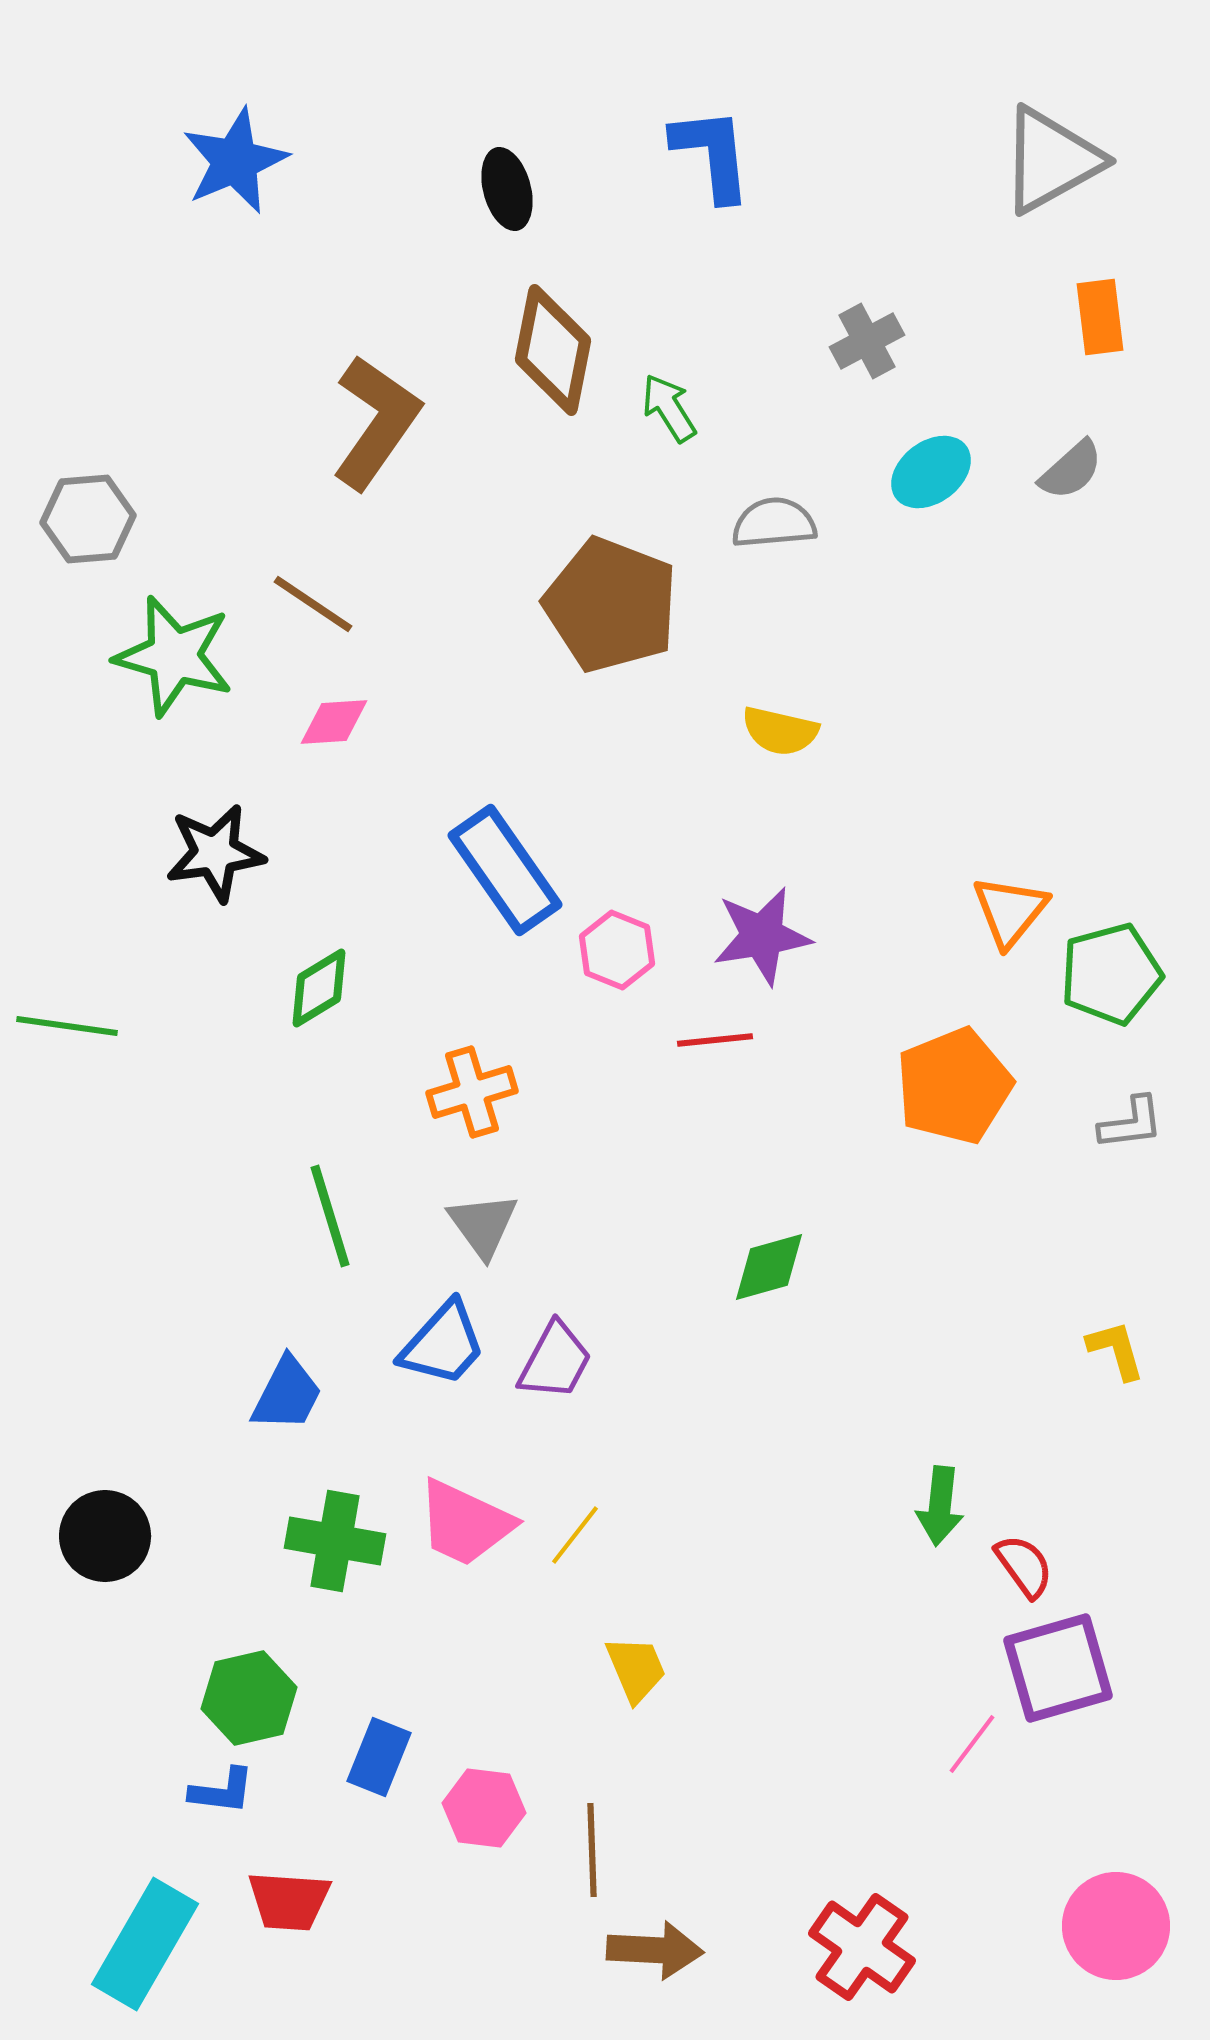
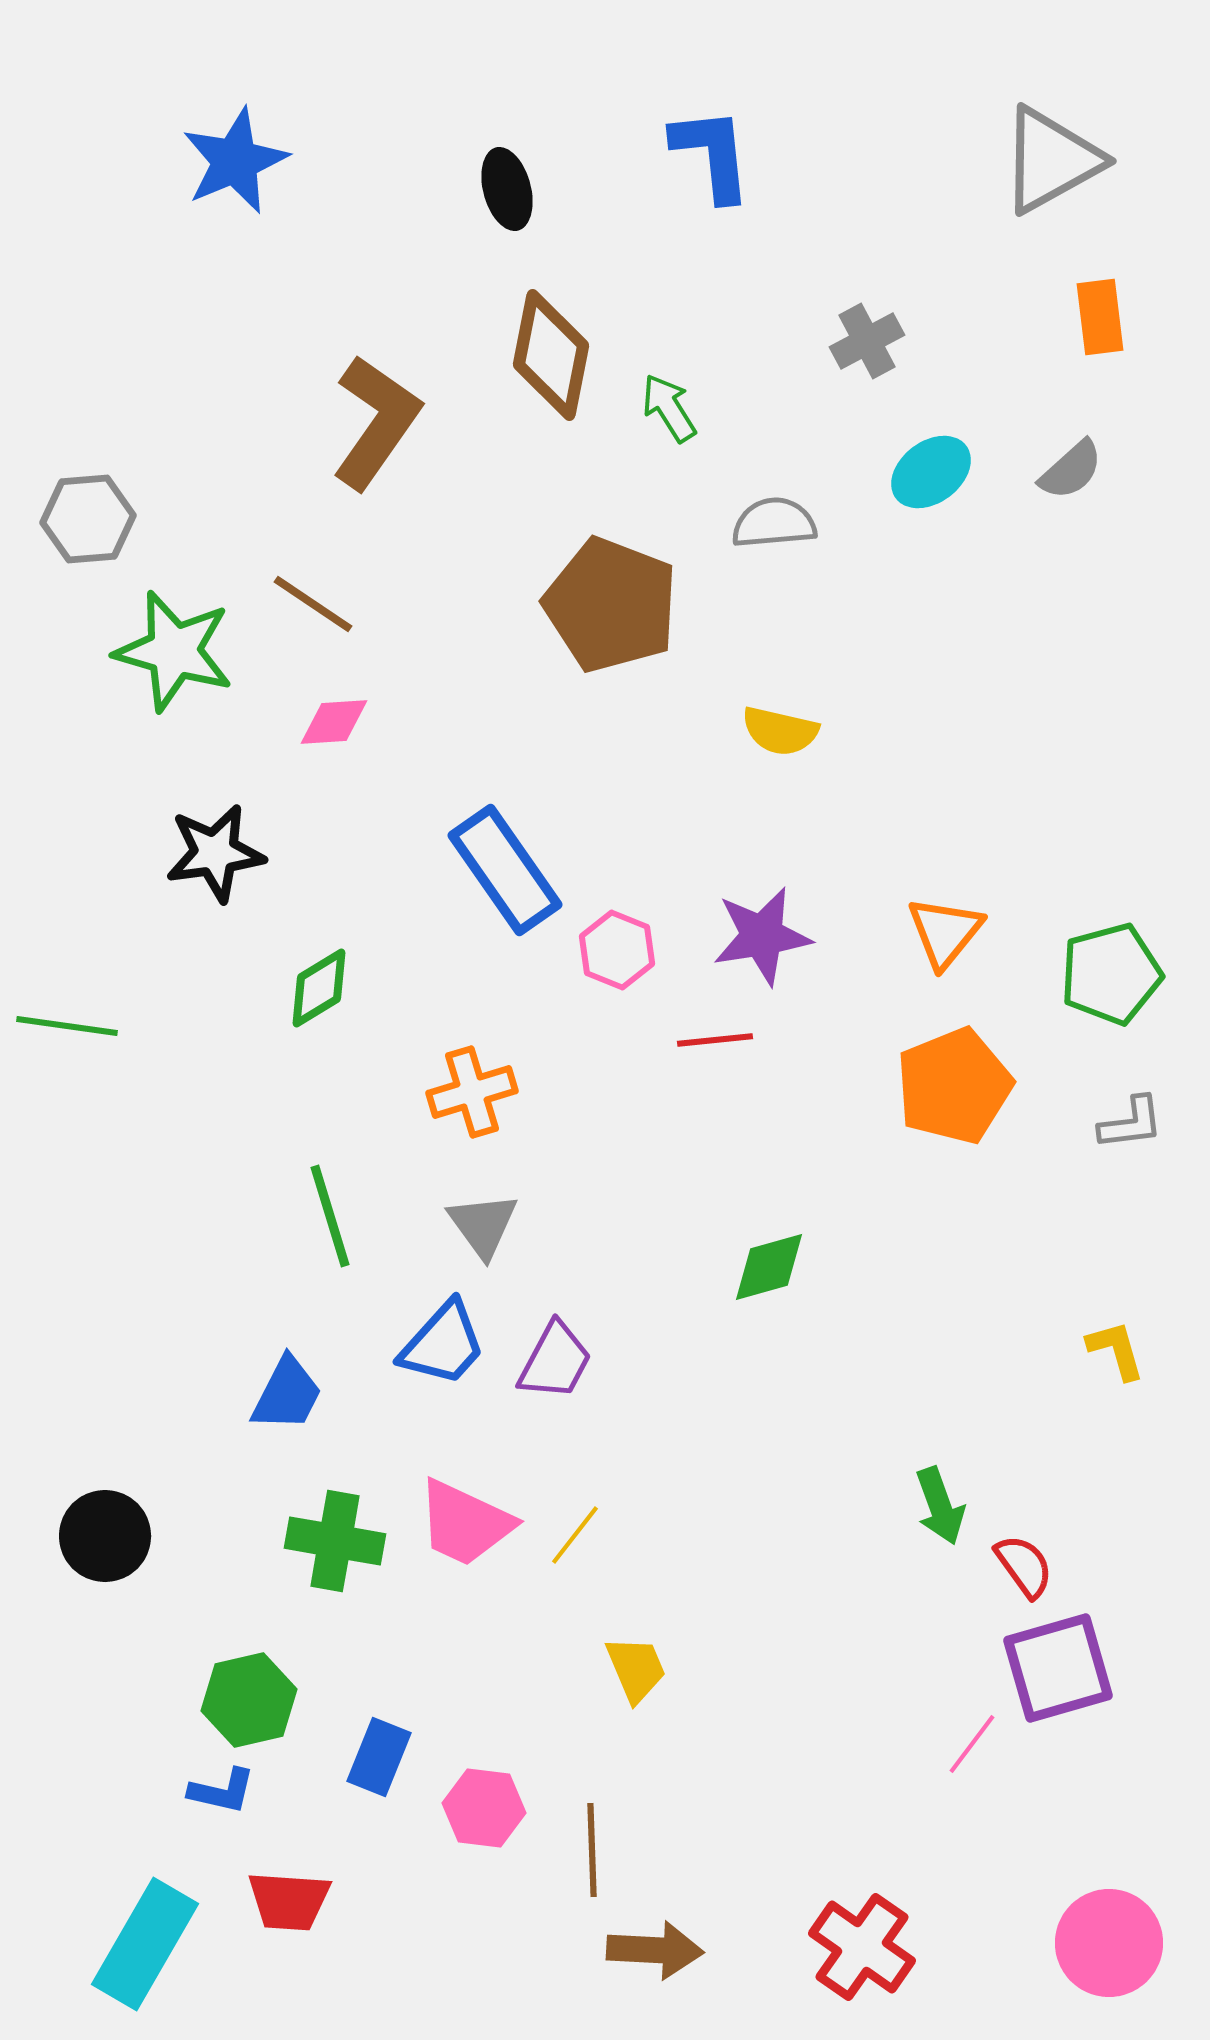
brown diamond at (553, 350): moved 2 px left, 5 px down
green star at (174, 656): moved 5 px up
orange triangle at (1010, 911): moved 65 px left, 21 px down
green arrow at (940, 1506): rotated 26 degrees counterclockwise
green hexagon at (249, 1698): moved 2 px down
blue L-shape at (222, 1791): rotated 6 degrees clockwise
pink circle at (1116, 1926): moved 7 px left, 17 px down
